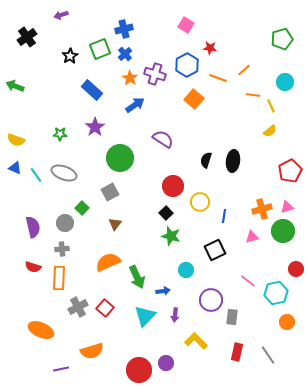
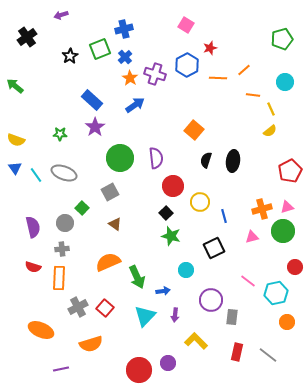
red star at (210, 48): rotated 24 degrees counterclockwise
blue cross at (125, 54): moved 3 px down
orange line at (218, 78): rotated 18 degrees counterclockwise
green arrow at (15, 86): rotated 18 degrees clockwise
blue rectangle at (92, 90): moved 10 px down
orange square at (194, 99): moved 31 px down
yellow line at (271, 106): moved 3 px down
purple semicircle at (163, 139): moved 7 px left, 19 px down; rotated 50 degrees clockwise
blue triangle at (15, 168): rotated 32 degrees clockwise
blue line at (224, 216): rotated 24 degrees counterclockwise
brown triangle at (115, 224): rotated 32 degrees counterclockwise
black square at (215, 250): moved 1 px left, 2 px up
red circle at (296, 269): moved 1 px left, 2 px up
orange semicircle at (92, 351): moved 1 px left, 7 px up
gray line at (268, 355): rotated 18 degrees counterclockwise
purple circle at (166, 363): moved 2 px right
